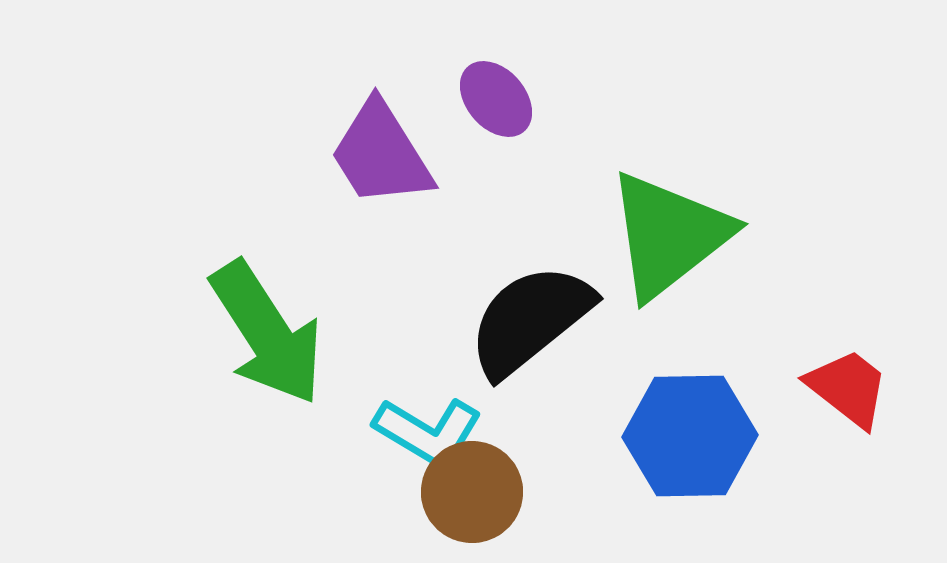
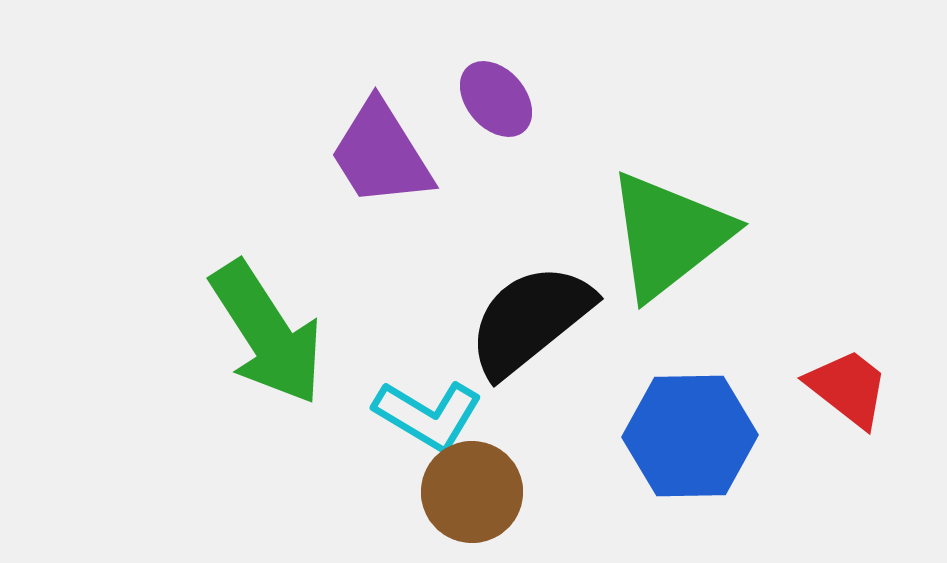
cyan L-shape: moved 17 px up
